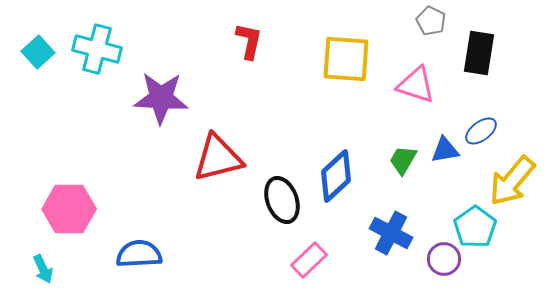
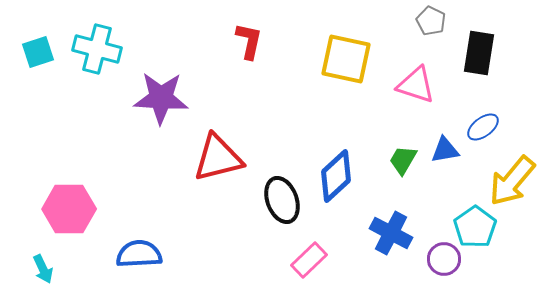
cyan square: rotated 24 degrees clockwise
yellow square: rotated 8 degrees clockwise
blue ellipse: moved 2 px right, 4 px up
